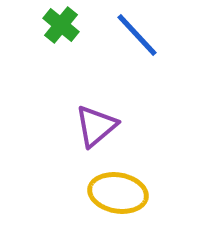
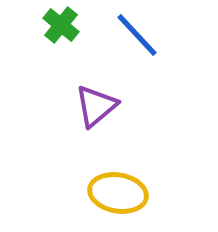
purple triangle: moved 20 px up
